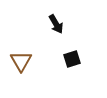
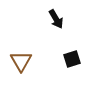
black arrow: moved 5 px up
